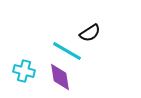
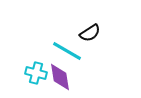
cyan cross: moved 12 px right, 2 px down
